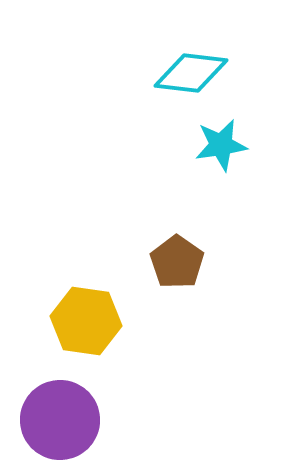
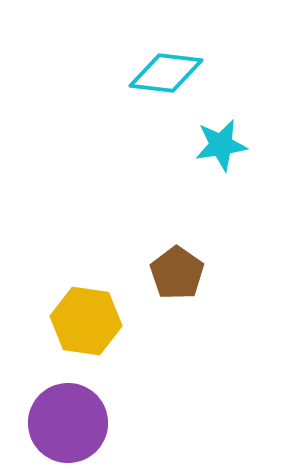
cyan diamond: moved 25 px left
brown pentagon: moved 11 px down
purple circle: moved 8 px right, 3 px down
